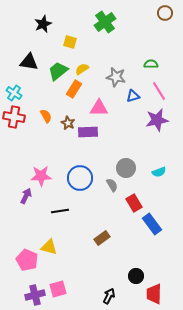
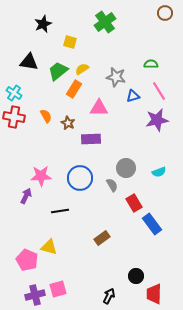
purple rectangle: moved 3 px right, 7 px down
